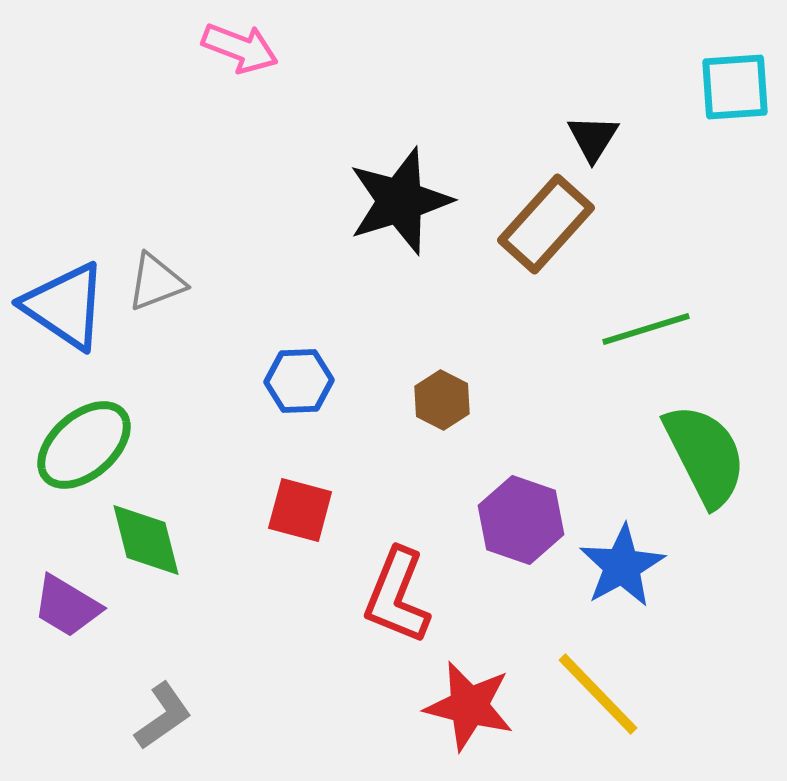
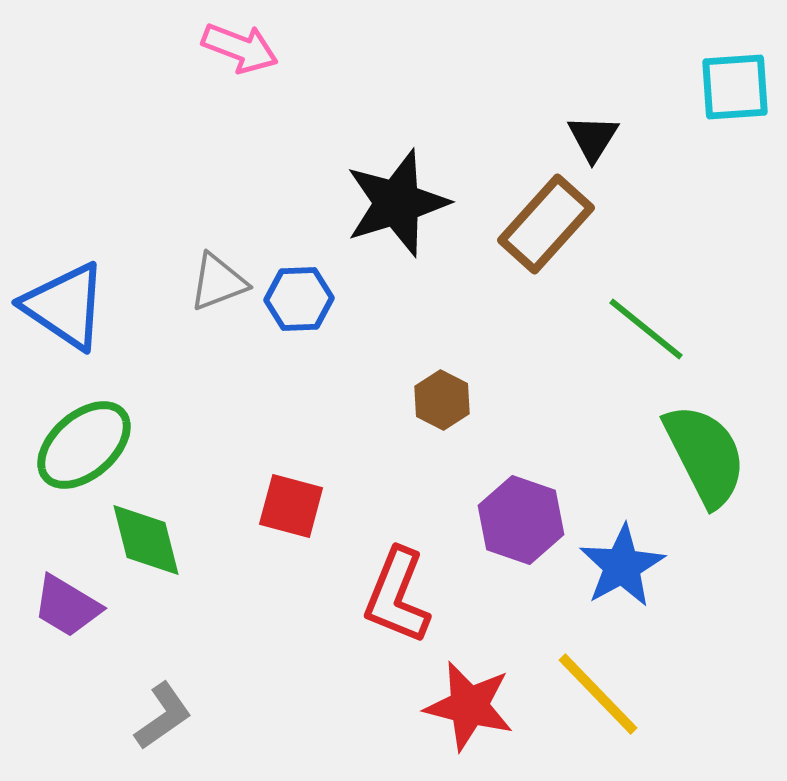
black star: moved 3 px left, 2 px down
gray triangle: moved 62 px right
green line: rotated 56 degrees clockwise
blue hexagon: moved 82 px up
red square: moved 9 px left, 4 px up
